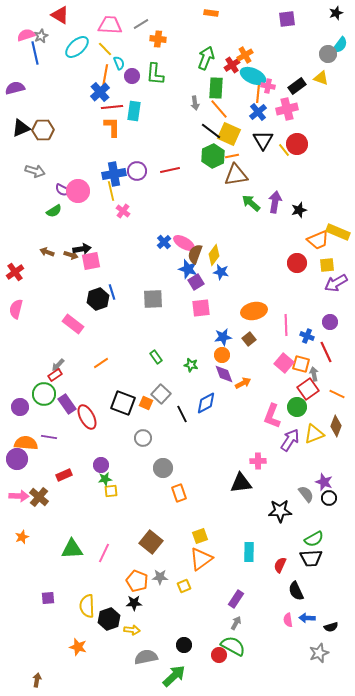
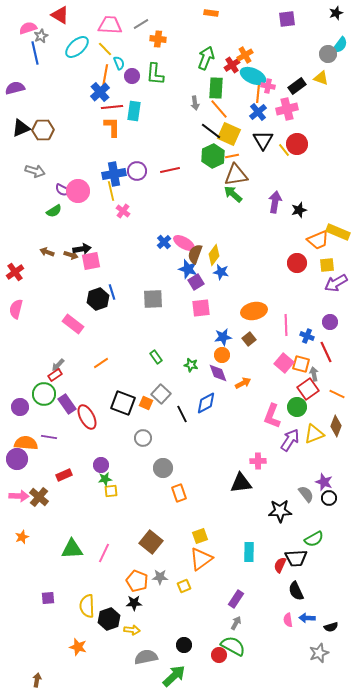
pink semicircle at (26, 35): moved 2 px right, 7 px up
green arrow at (251, 203): moved 18 px left, 9 px up
purple diamond at (224, 374): moved 6 px left, 1 px up
black trapezoid at (311, 558): moved 15 px left
